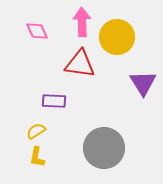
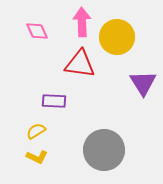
gray circle: moved 2 px down
yellow L-shape: rotated 75 degrees counterclockwise
